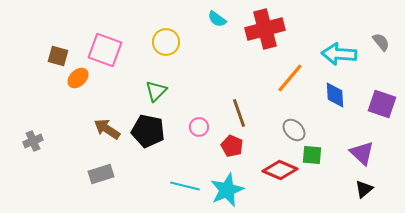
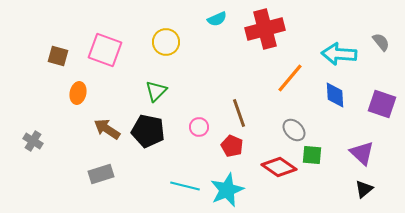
cyan semicircle: rotated 60 degrees counterclockwise
orange ellipse: moved 15 px down; rotated 35 degrees counterclockwise
gray cross: rotated 36 degrees counterclockwise
red diamond: moved 1 px left, 3 px up; rotated 12 degrees clockwise
